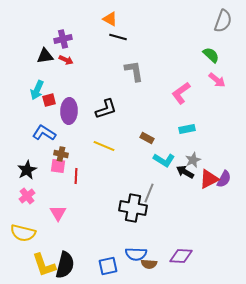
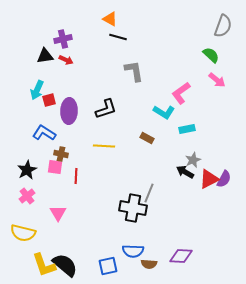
gray semicircle: moved 5 px down
yellow line: rotated 20 degrees counterclockwise
cyan L-shape: moved 48 px up
pink square: moved 3 px left, 1 px down
blue semicircle: moved 3 px left, 3 px up
black semicircle: rotated 64 degrees counterclockwise
